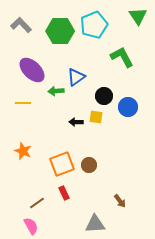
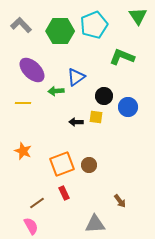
green L-shape: rotated 40 degrees counterclockwise
